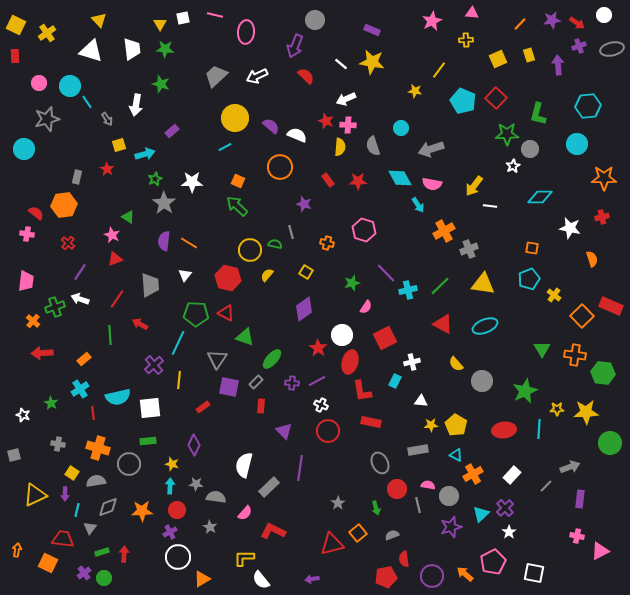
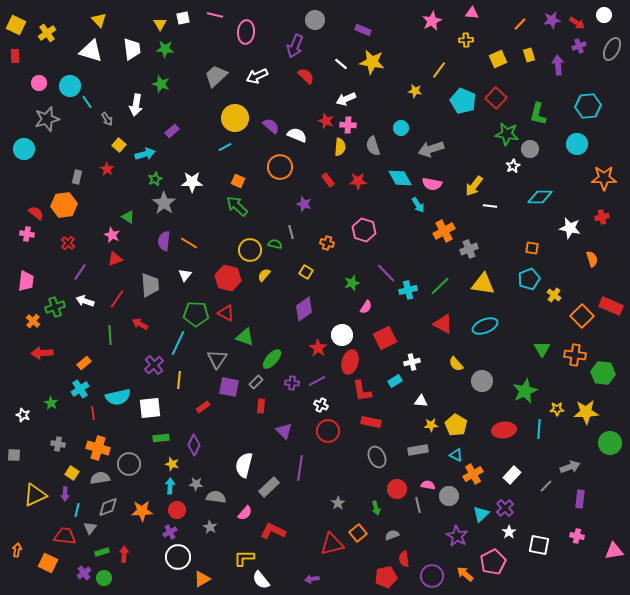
purple rectangle at (372, 30): moved 9 px left
gray ellipse at (612, 49): rotated 50 degrees counterclockwise
green star at (507, 134): rotated 10 degrees clockwise
yellow square at (119, 145): rotated 32 degrees counterclockwise
yellow semicircle at (267, 275): moved 3 px left
white arrow at (80, 299): moved 5 px right, 2 px down
orange rectangle at (84, 359): moved 4 px down
cyan rectangle at (395, 381): rotated 32 degrees clockwise
green rectangle at (148, 441): moved 13 px right, 3 px up
gray square at (14, 455): rotated 16 degrees clockwise
gray ellipse at (380, 463): moved 3 px left, 6 px up
gray semicircle at (96, 481): moved 4 px right, 3 px up
purple star at (451, 527): moved 6 px right, 9 px down; rotated 25 degrees counterclockwise
red trapezoid at (63, 539): moved 2 px right, 3 px up
pink triangle at (600, 551): moved 14 px right; rotated 18 degrees clockwise
white square at (534, 573): moved 5 px right, 28 px up
